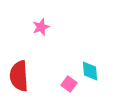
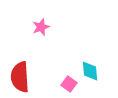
red semicircle: moved 1 px right, 1 px down
